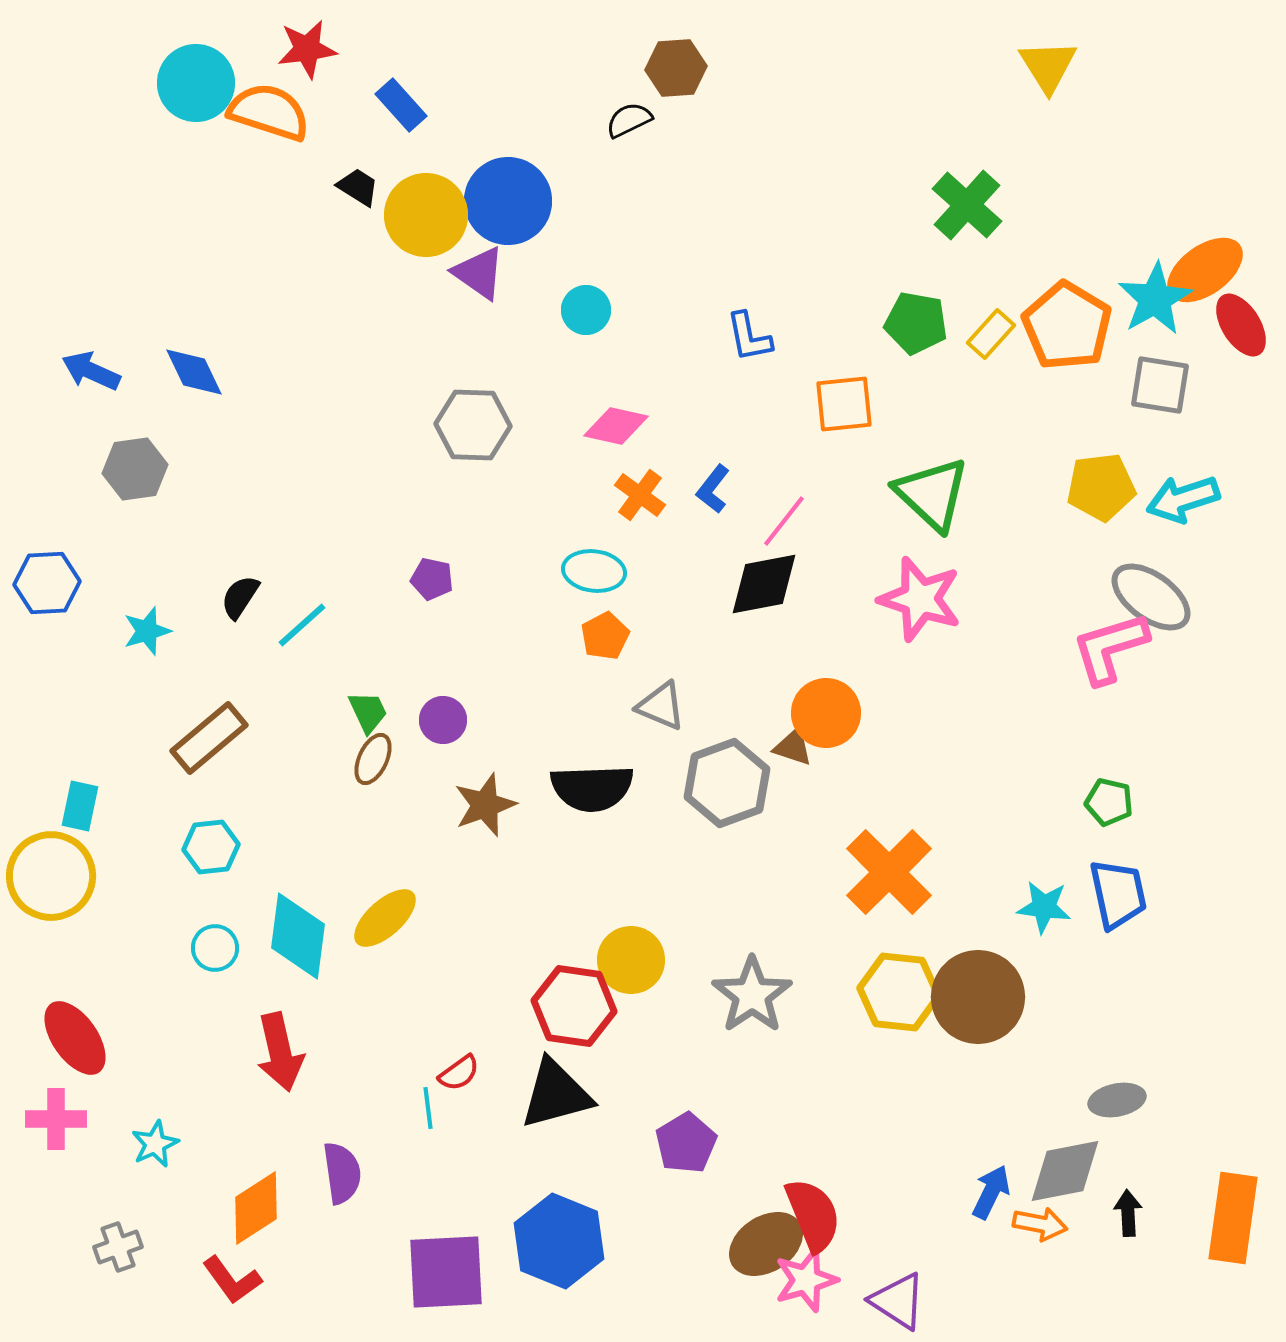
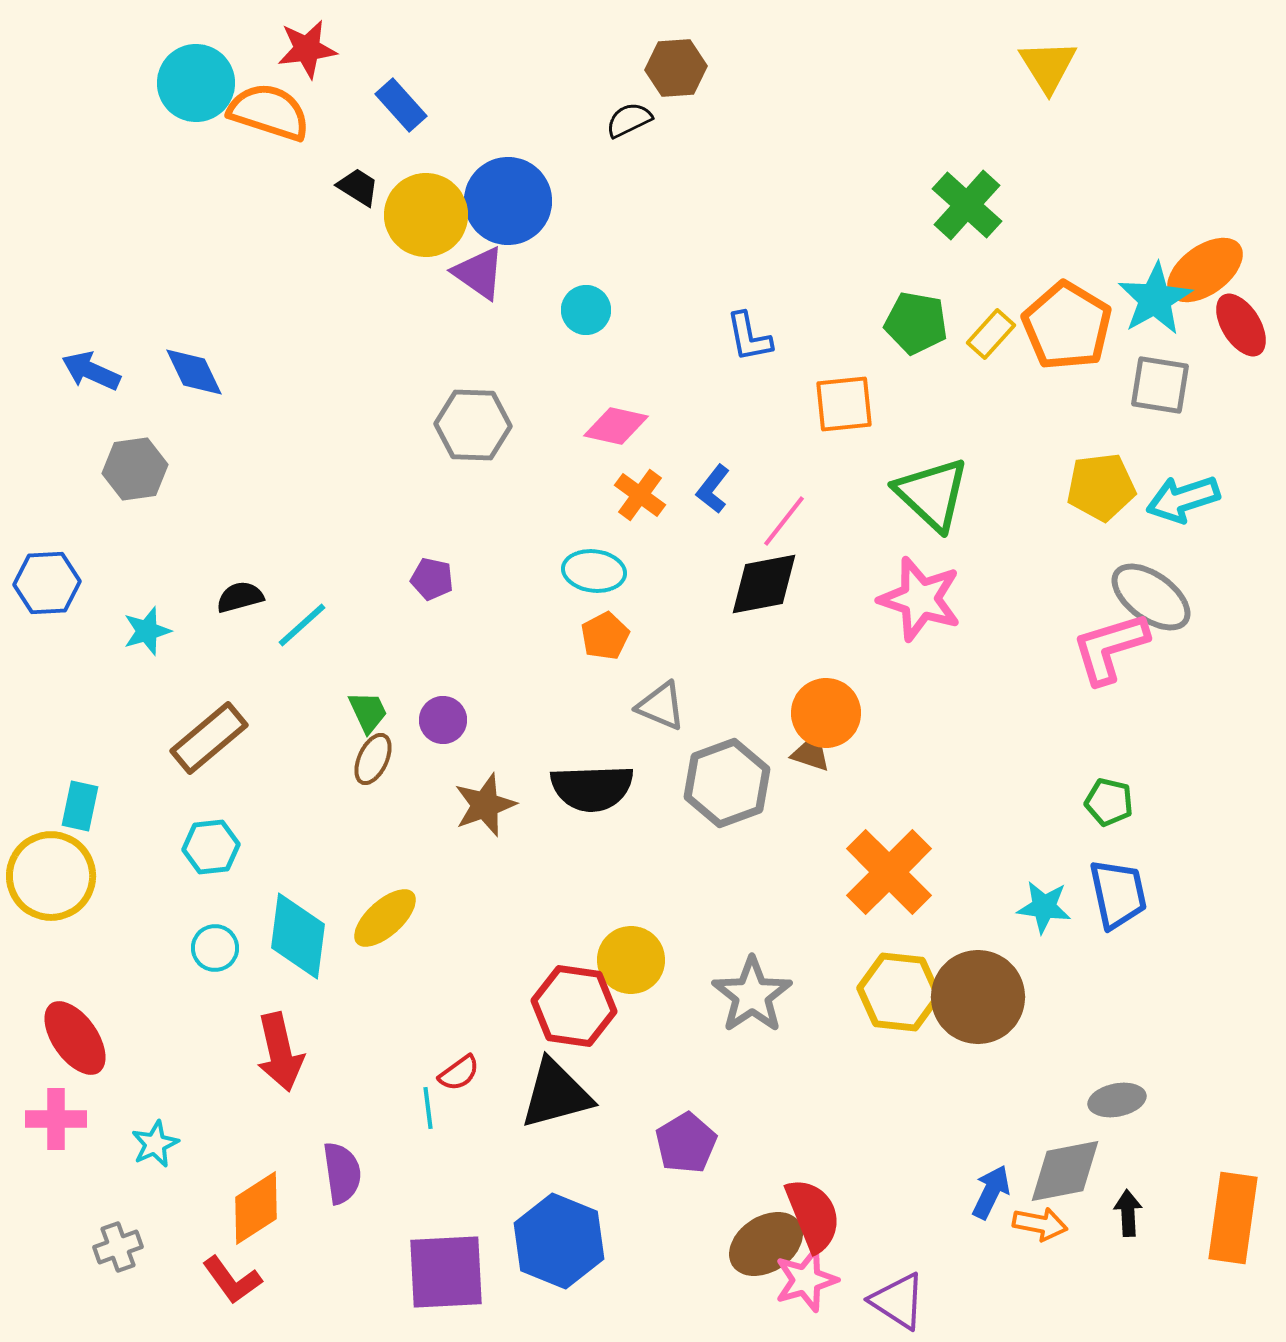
black semicircle at (240, 597): rotated 42 degrees clockwise
brown triangle at (793, 747): moved 18 px right, 6 px down
